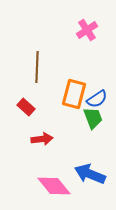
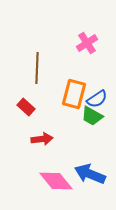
pink cross: moved 13 px down
brown line: moved 1 px down
green trapezoid: moved 1 px left, 2 px up; rotated 140 degrees clockwise
pink diamond: moved 2 px right, 5 px up
